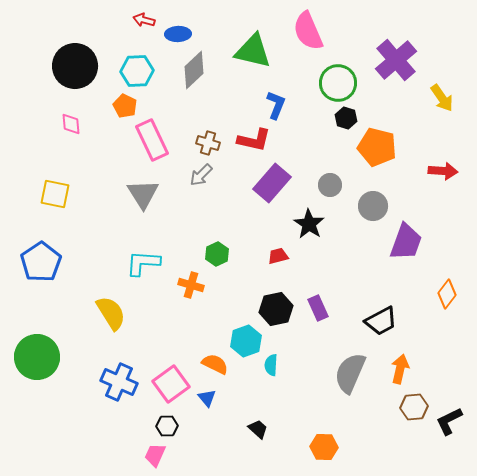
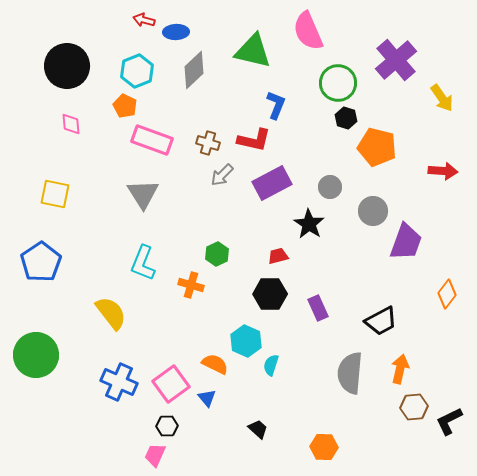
blue ellipse at (178, 34): moved 2 px left, 2 px up
black circle at (75, 66): moved 8 px left
cyan hexagon at (137, 71): rotated 20 degrees counterclockwise
pink rectangle at (152, 140): rotated 45 degrees counterclockwise
gray arrow at (201, 175): moved 21 px right
purple rectangle at (272, 183): rotated 21 degrees clockwise
gray circle at (330, 185): moved 2 px down
gray circle at (373, 206): moved 5 px down
cyan L-shape at (143, 263): rotated 72 degrees counterclockwise
black hexagon at (276, 309): moved 6 px left, 15 px up; rotated 12 degrees clockwise
yellow semicircle at (111, 313): rotated 6 degrees counterclockwise
cyan hexagon at (246, 341): rotated 16 degrees counterclockwise
green circle at (37, 357): moved 1 px left, 2 px up
cyan semicircle at (271, 365): rotated 15 degrees clockwise
gray semicircle at (350, 373): rotated 18 degrees counterclockwise
